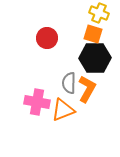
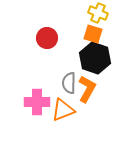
yellow cross: moved 1 px left
black hexagon: rotated 20 degrees clockwise
pink cross: rotated 10 degrees counterclockwise
